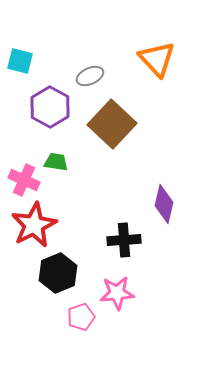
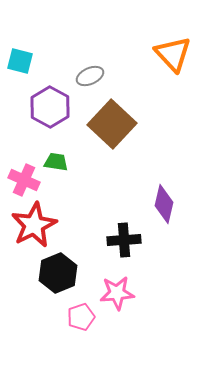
orange triangle: moved 16 px right, 5 px up
